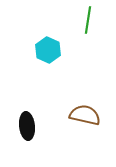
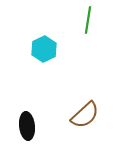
cyan hexagon: moved 4 px left, 1 px up; rotated 10 degrees clockwise
brown semicircle: rotated 124 degrees clockwise
